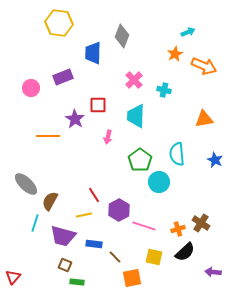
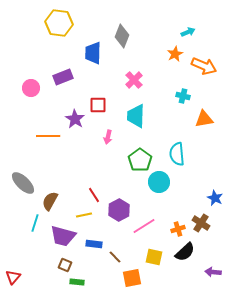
cyan cross: moved 19 px right, 6 px down
blue star: moved 38 px down
gray ellipse: moved 3 px left, 1 px up
pink line: rotated 50 degrees counterclockwise
